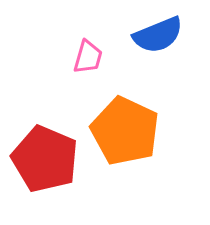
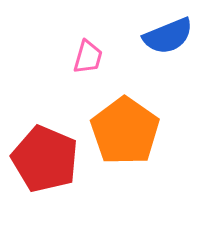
blue semicircle: moved 10 px right, 1 px down
orange pentagon: rotated 10 degrees clockwise
